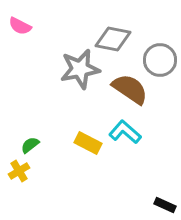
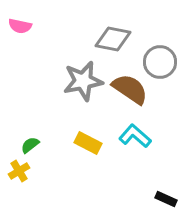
pink semicircle: rotated 15 degrees counterclockwise
gray circle: moved 2 px down
gray star: moved 3 px right, 12 px down
cyan L-shape: moved 10 px right, 4 px down
black rectangle: moved 1 px right, 6 px up
